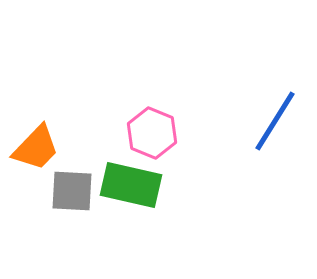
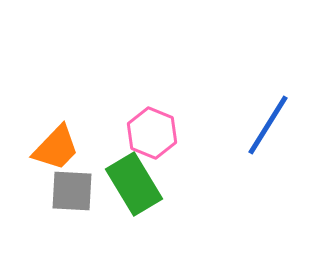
blue line: moved 7 px left, 4 px down
orange trapezoid: moved 20 px right
green rectangle: moved 3 px right, 1 px up; rotated 46 degrees clockwise
